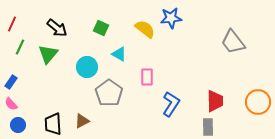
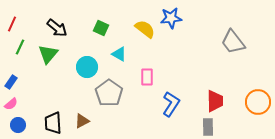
pink semicircle: rotated 88 degrees counterclockwise
black trapezoid: moved 1 px up
